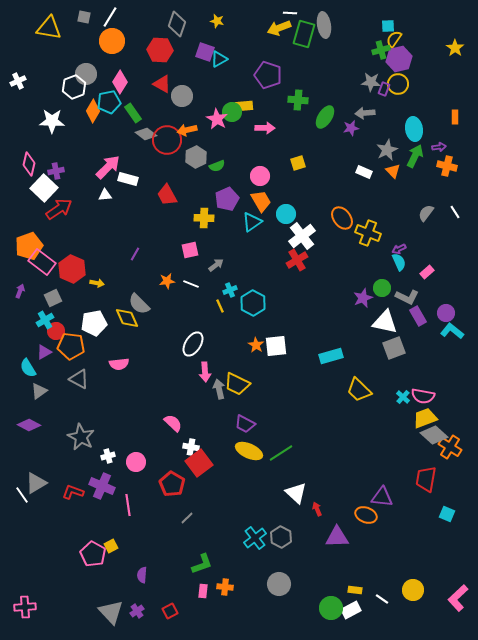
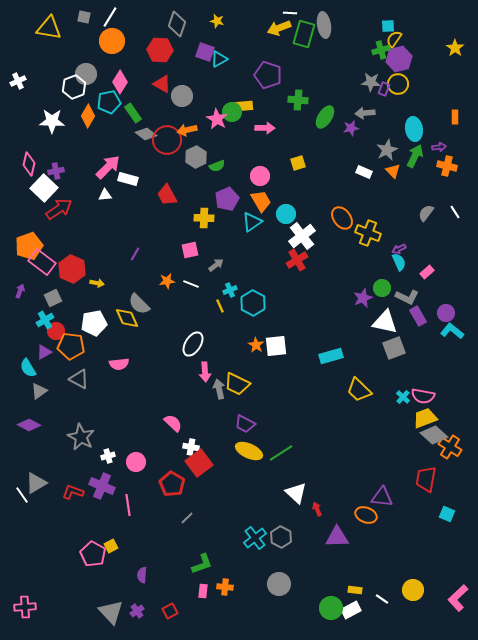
orange diamond at (93, 111): moved 5 px left, 5 px down
